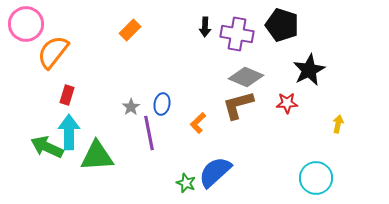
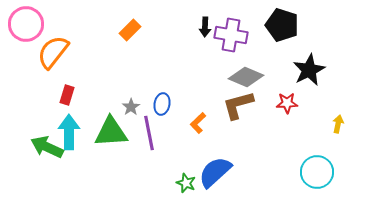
purple cross: moved 6 px left, 1 px down
green triangle: moved 14 px right, 24 px up
cyan circle: moved 1 px right, 6 px up
